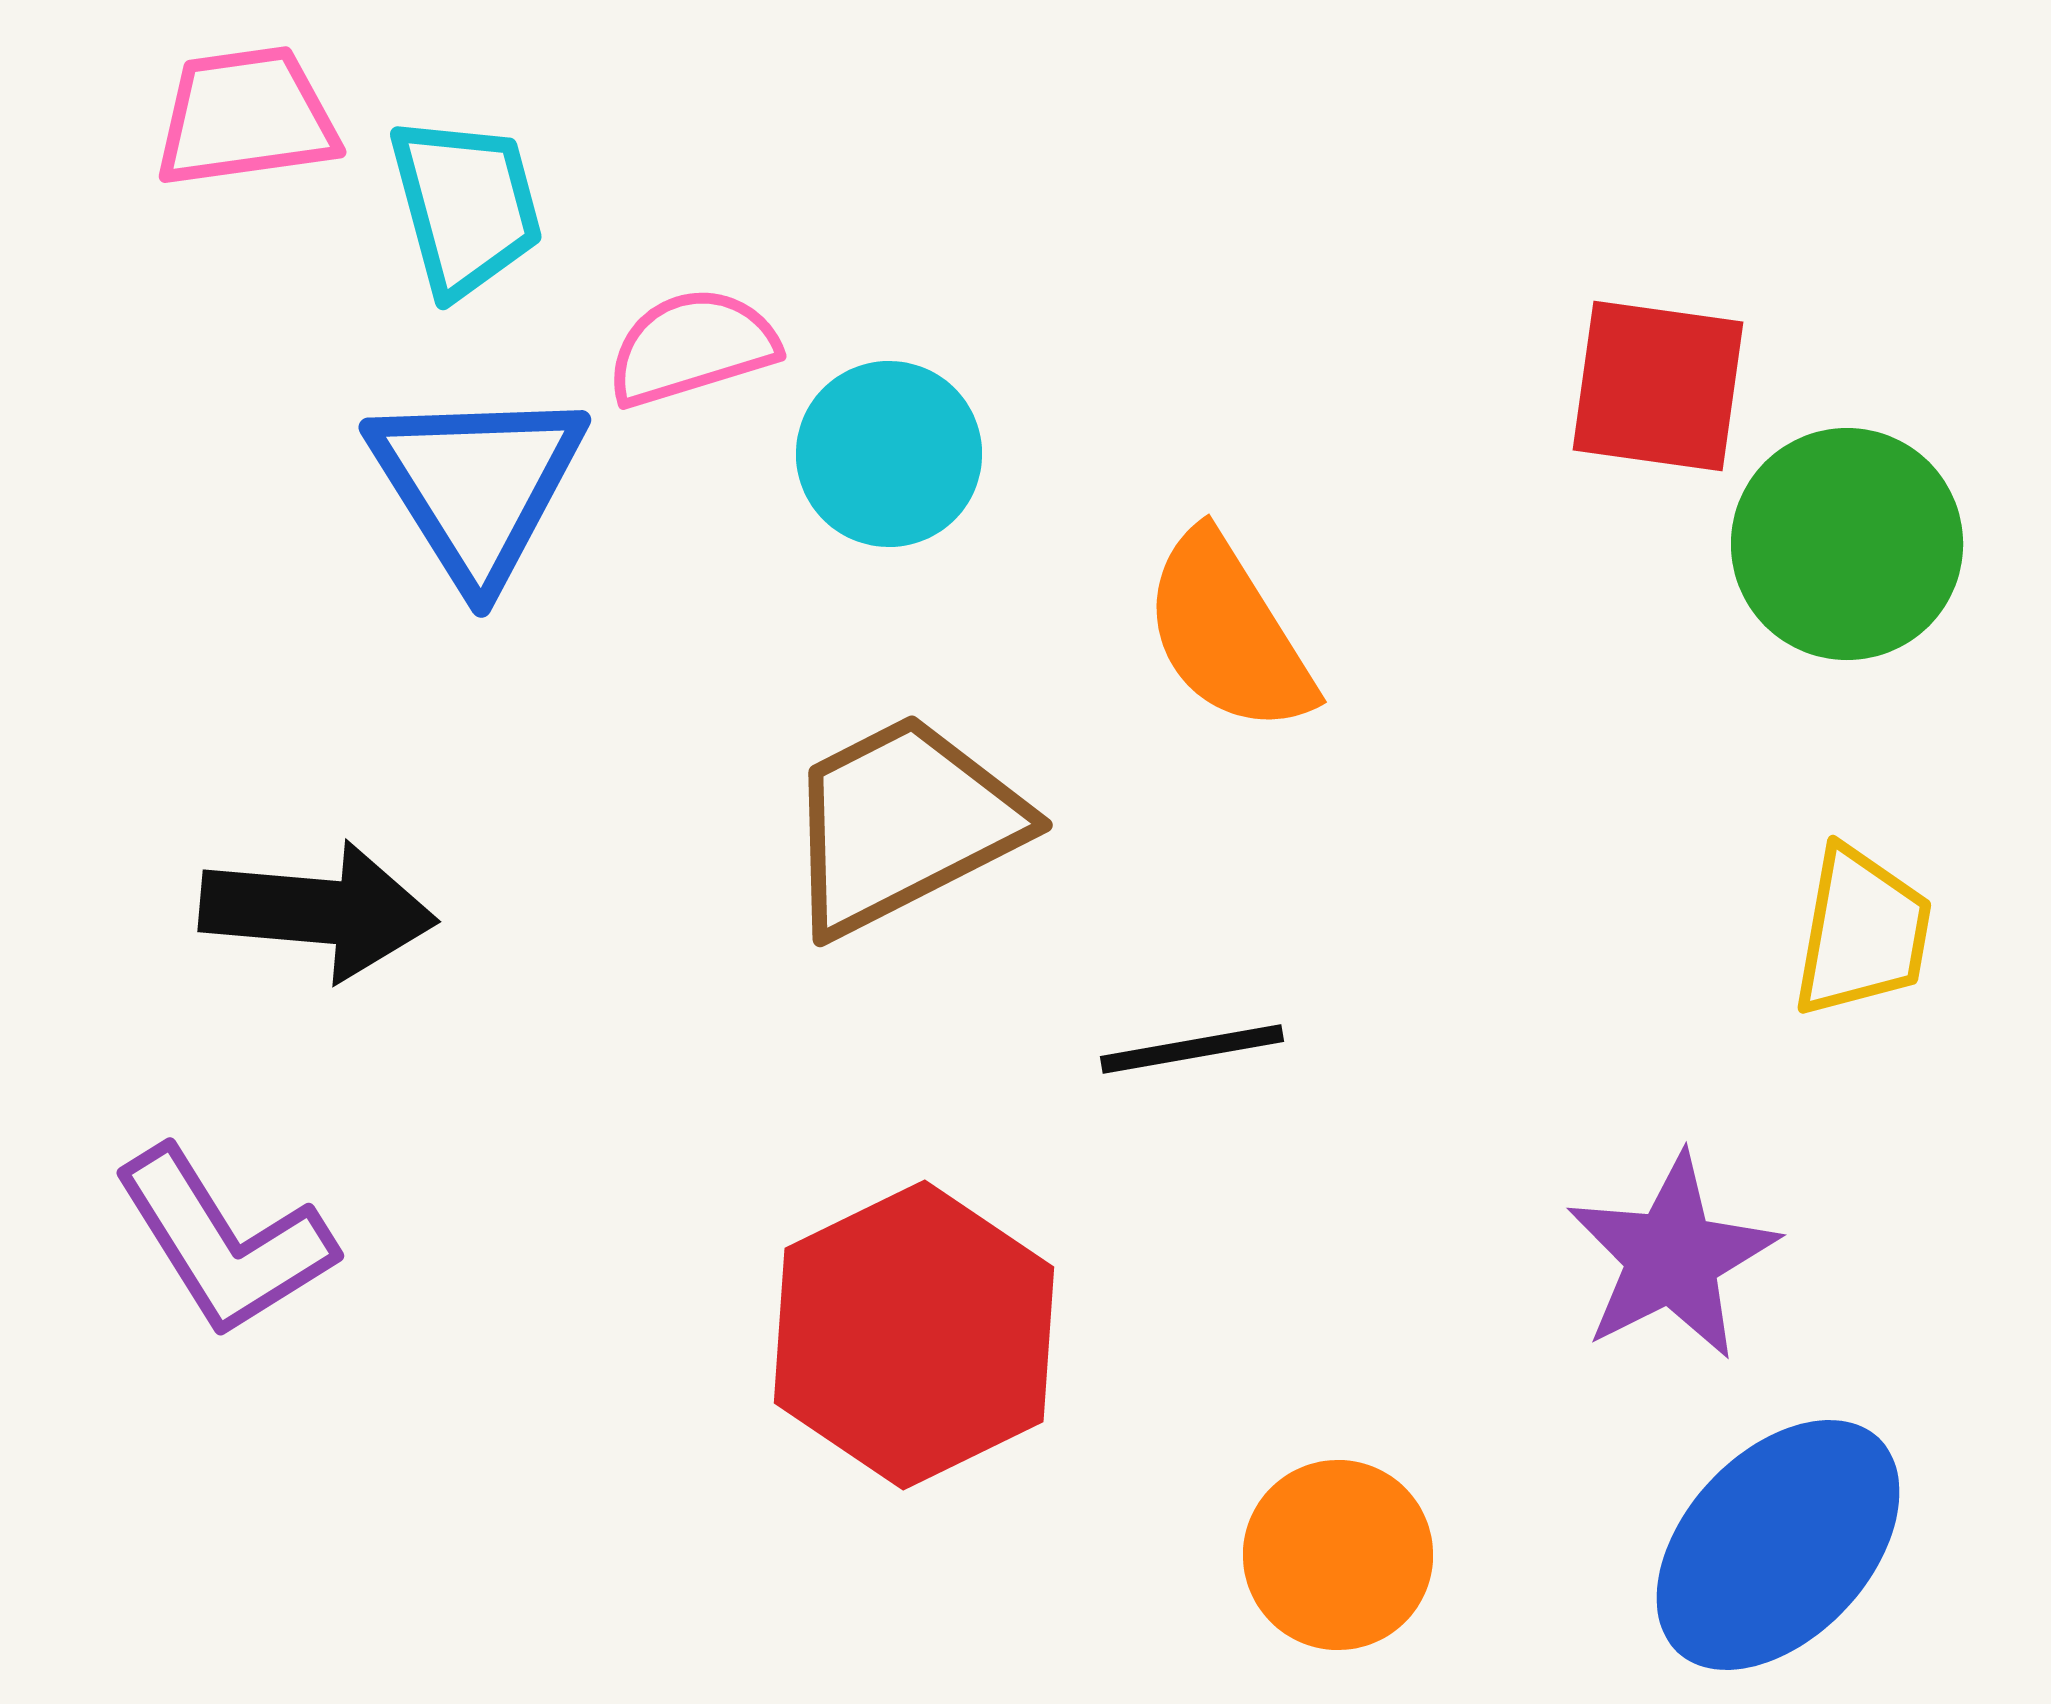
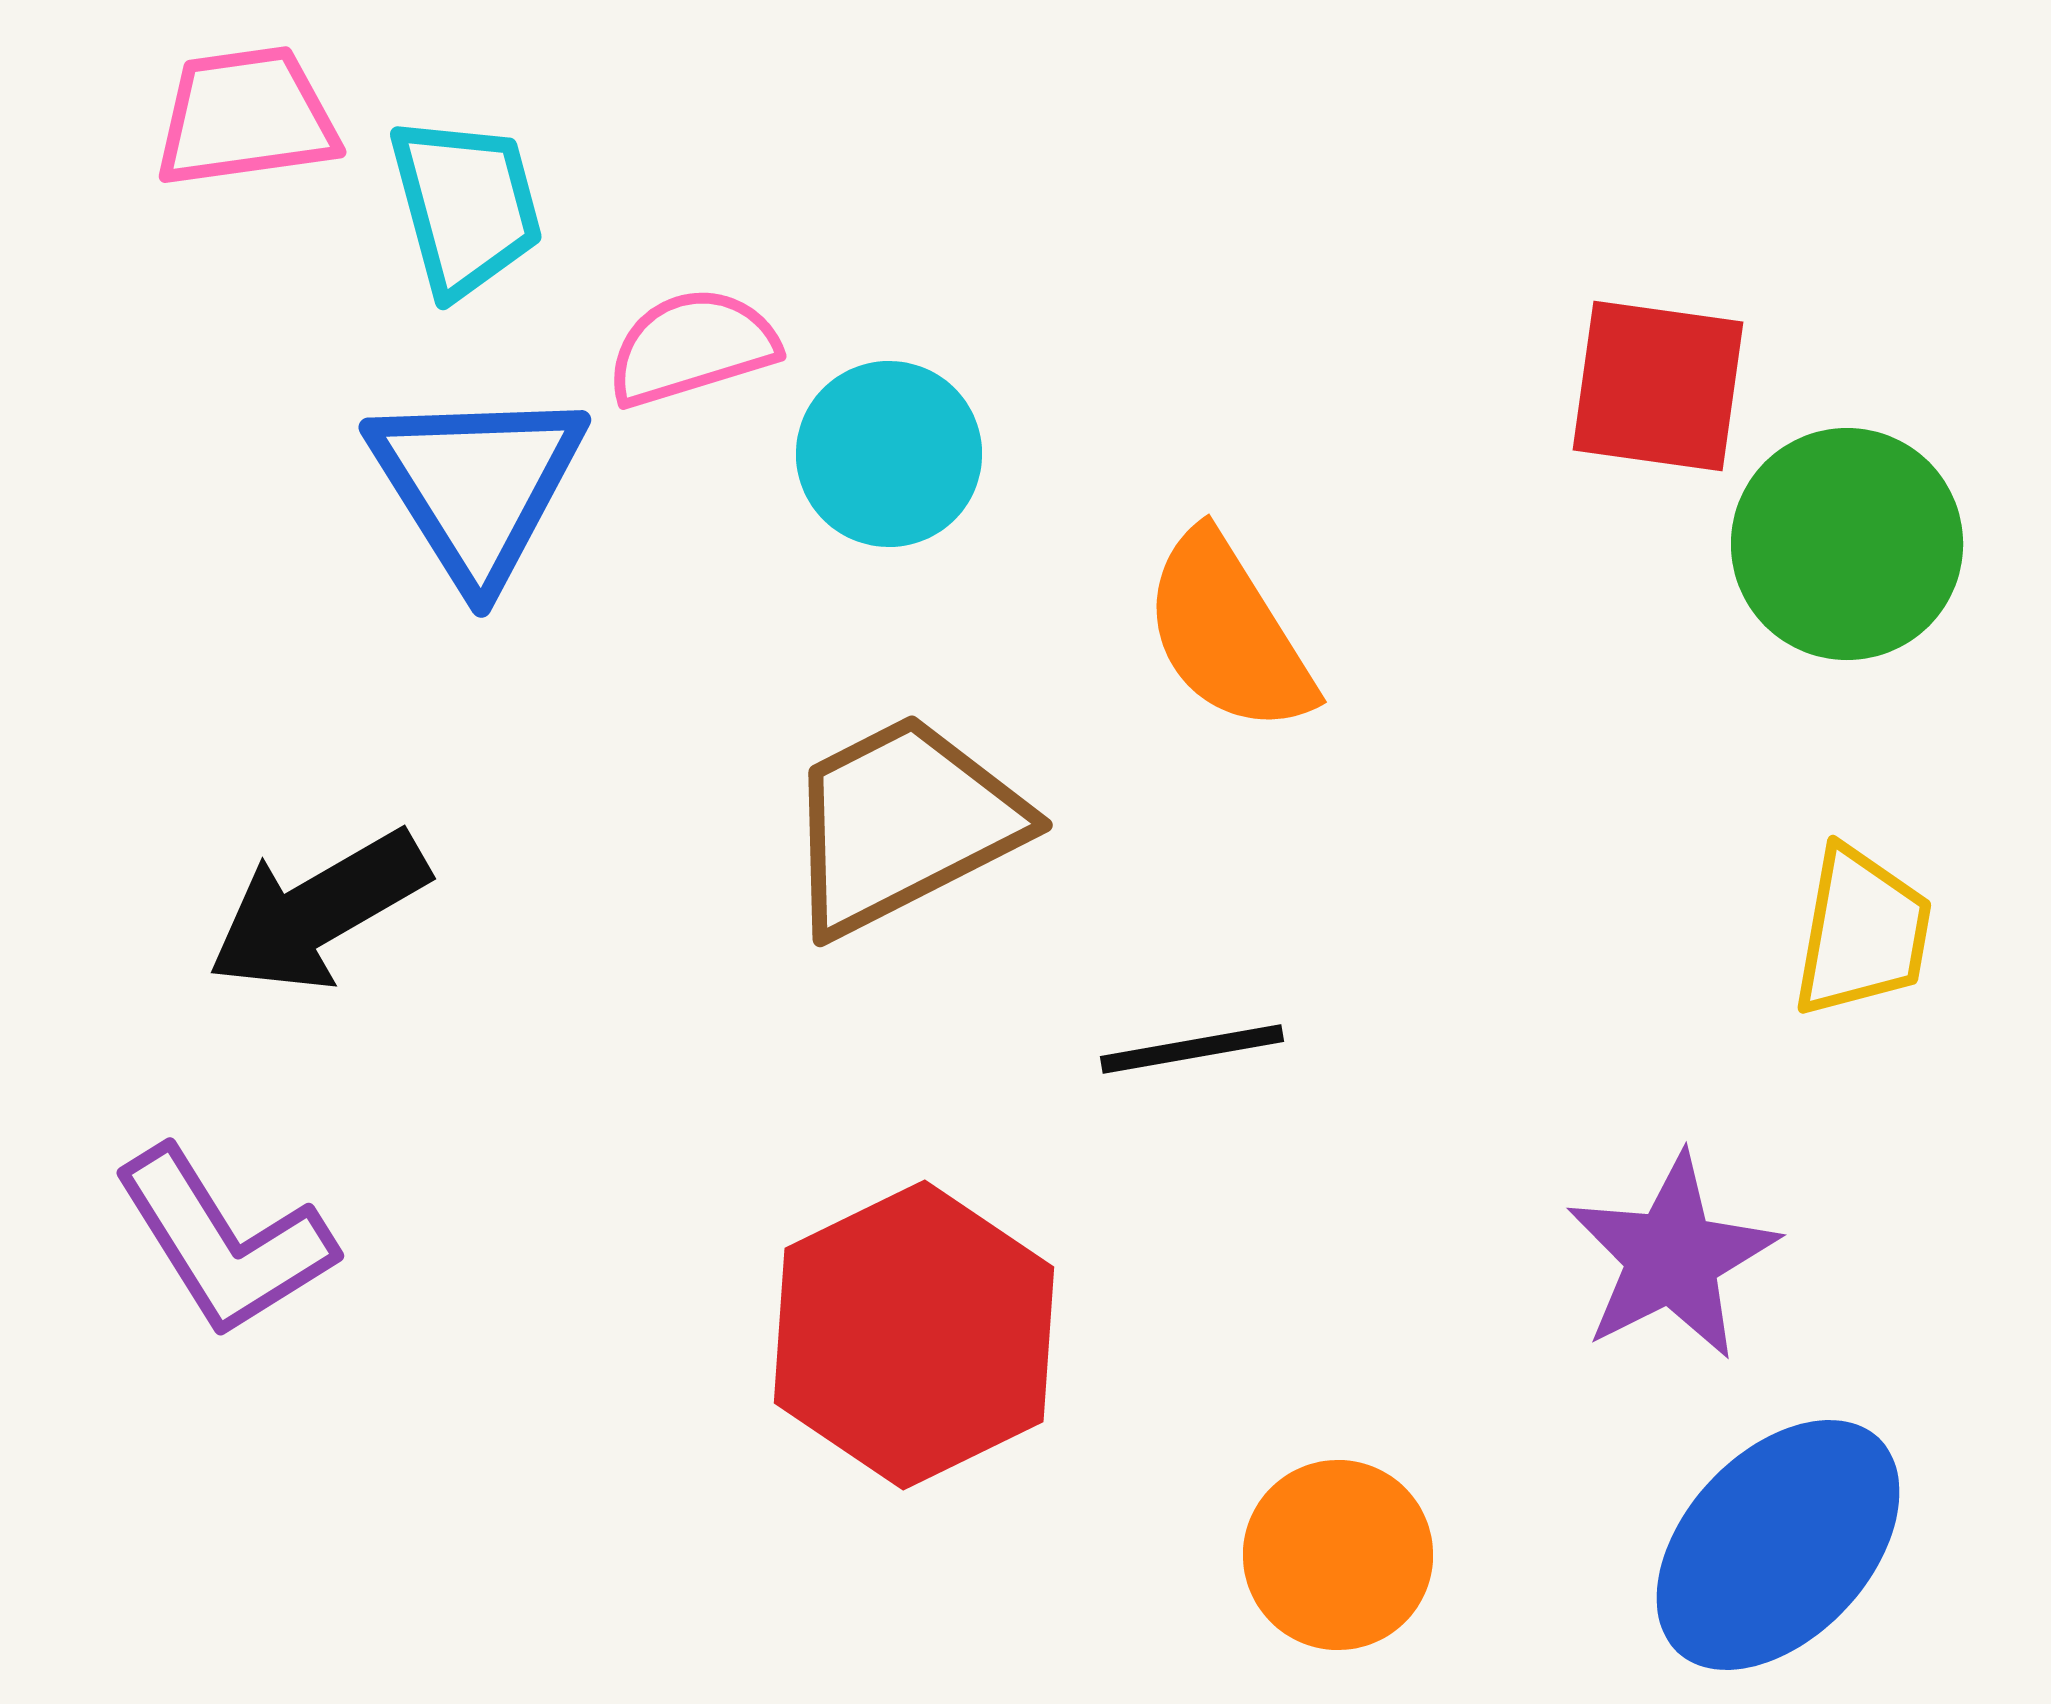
black arrow: rotated 145 degrees clockwise
